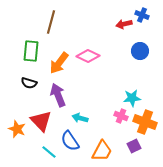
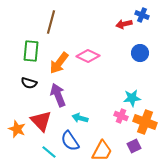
blue circle: moved 2 px down
